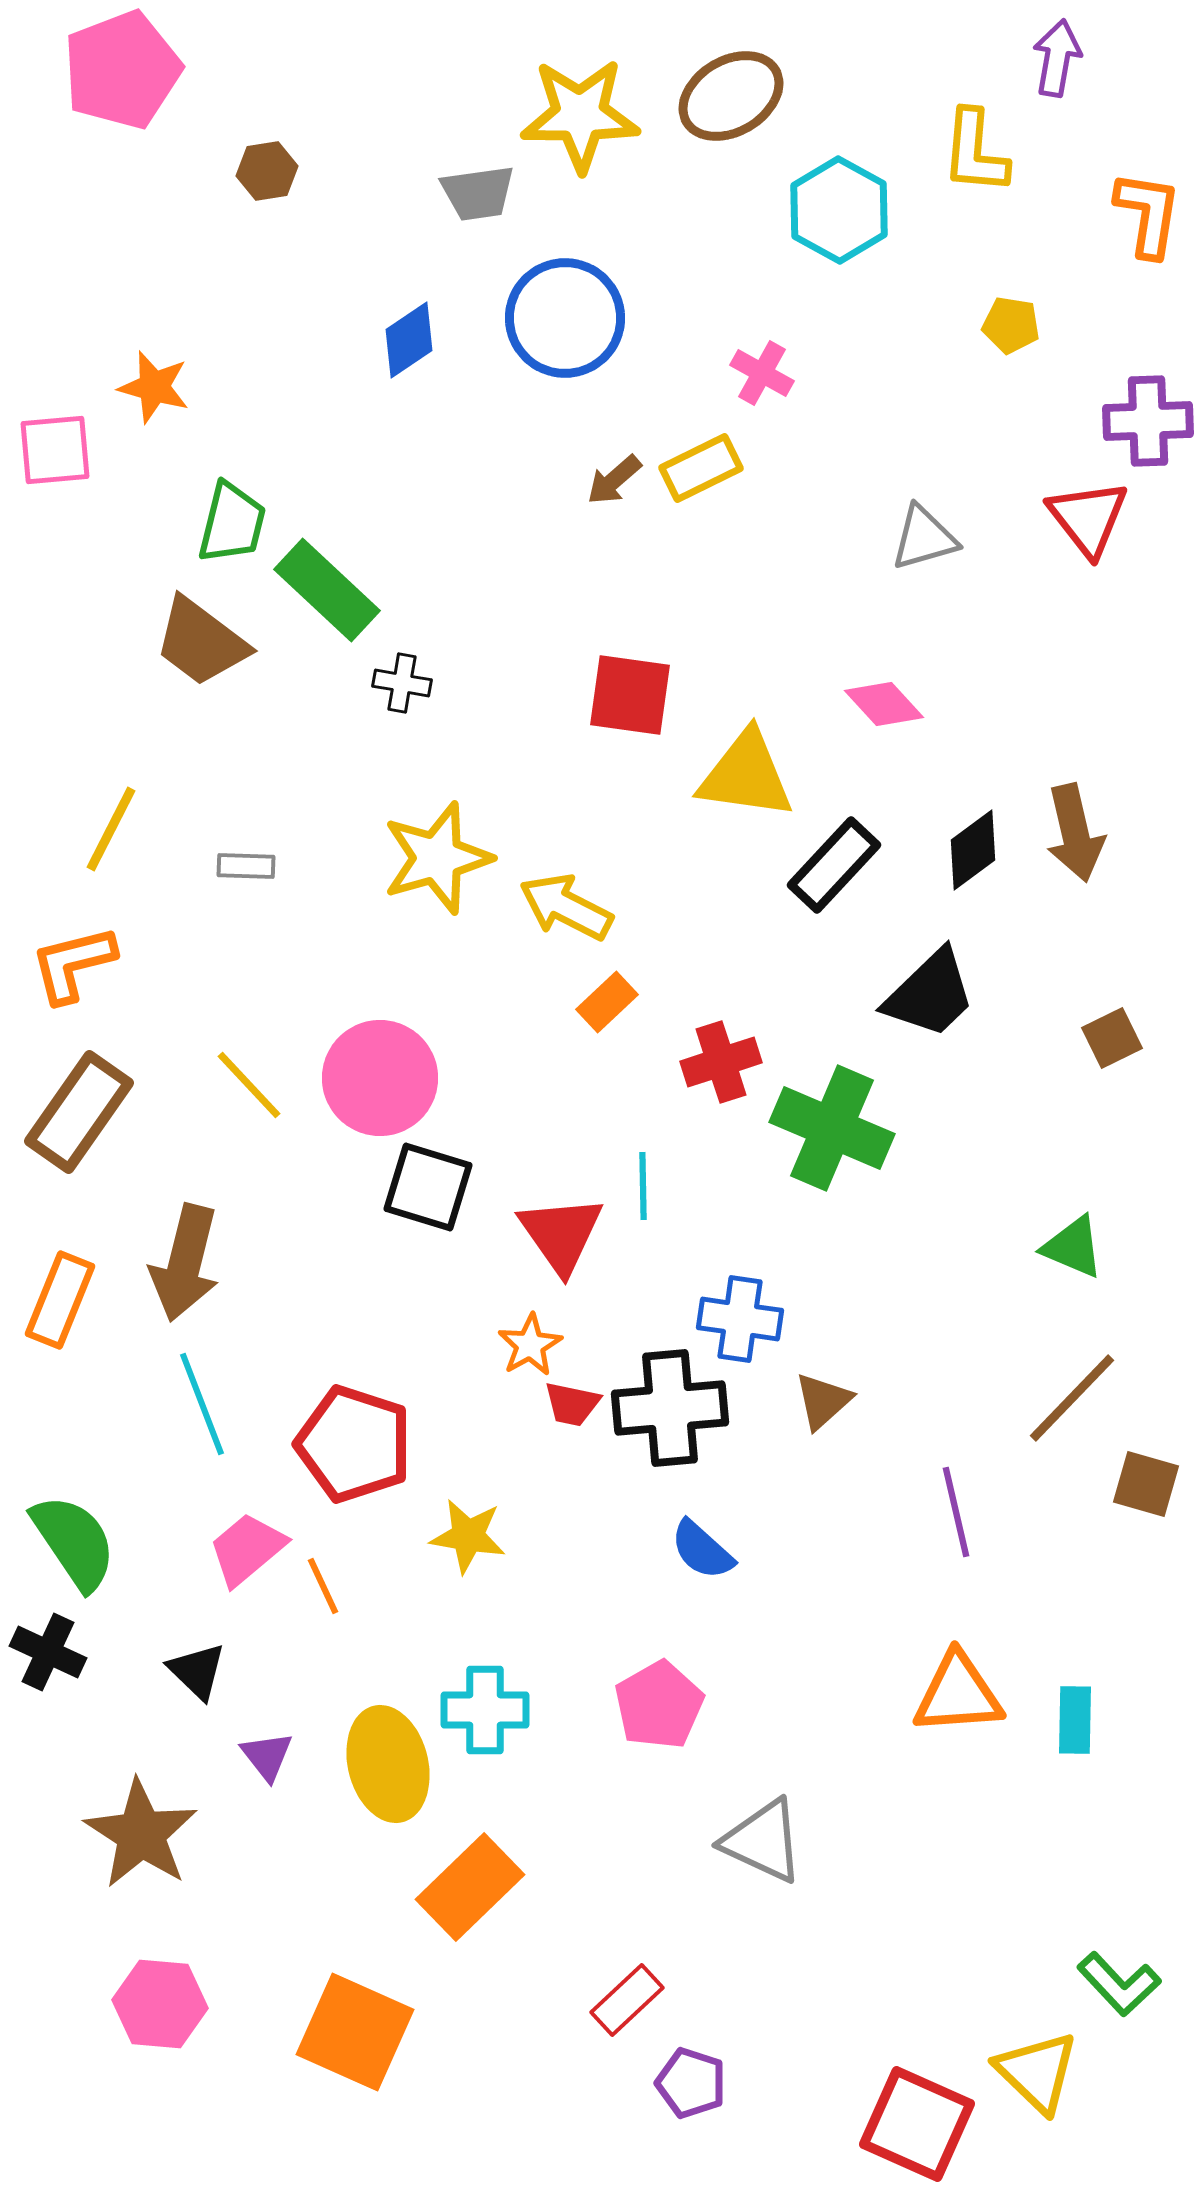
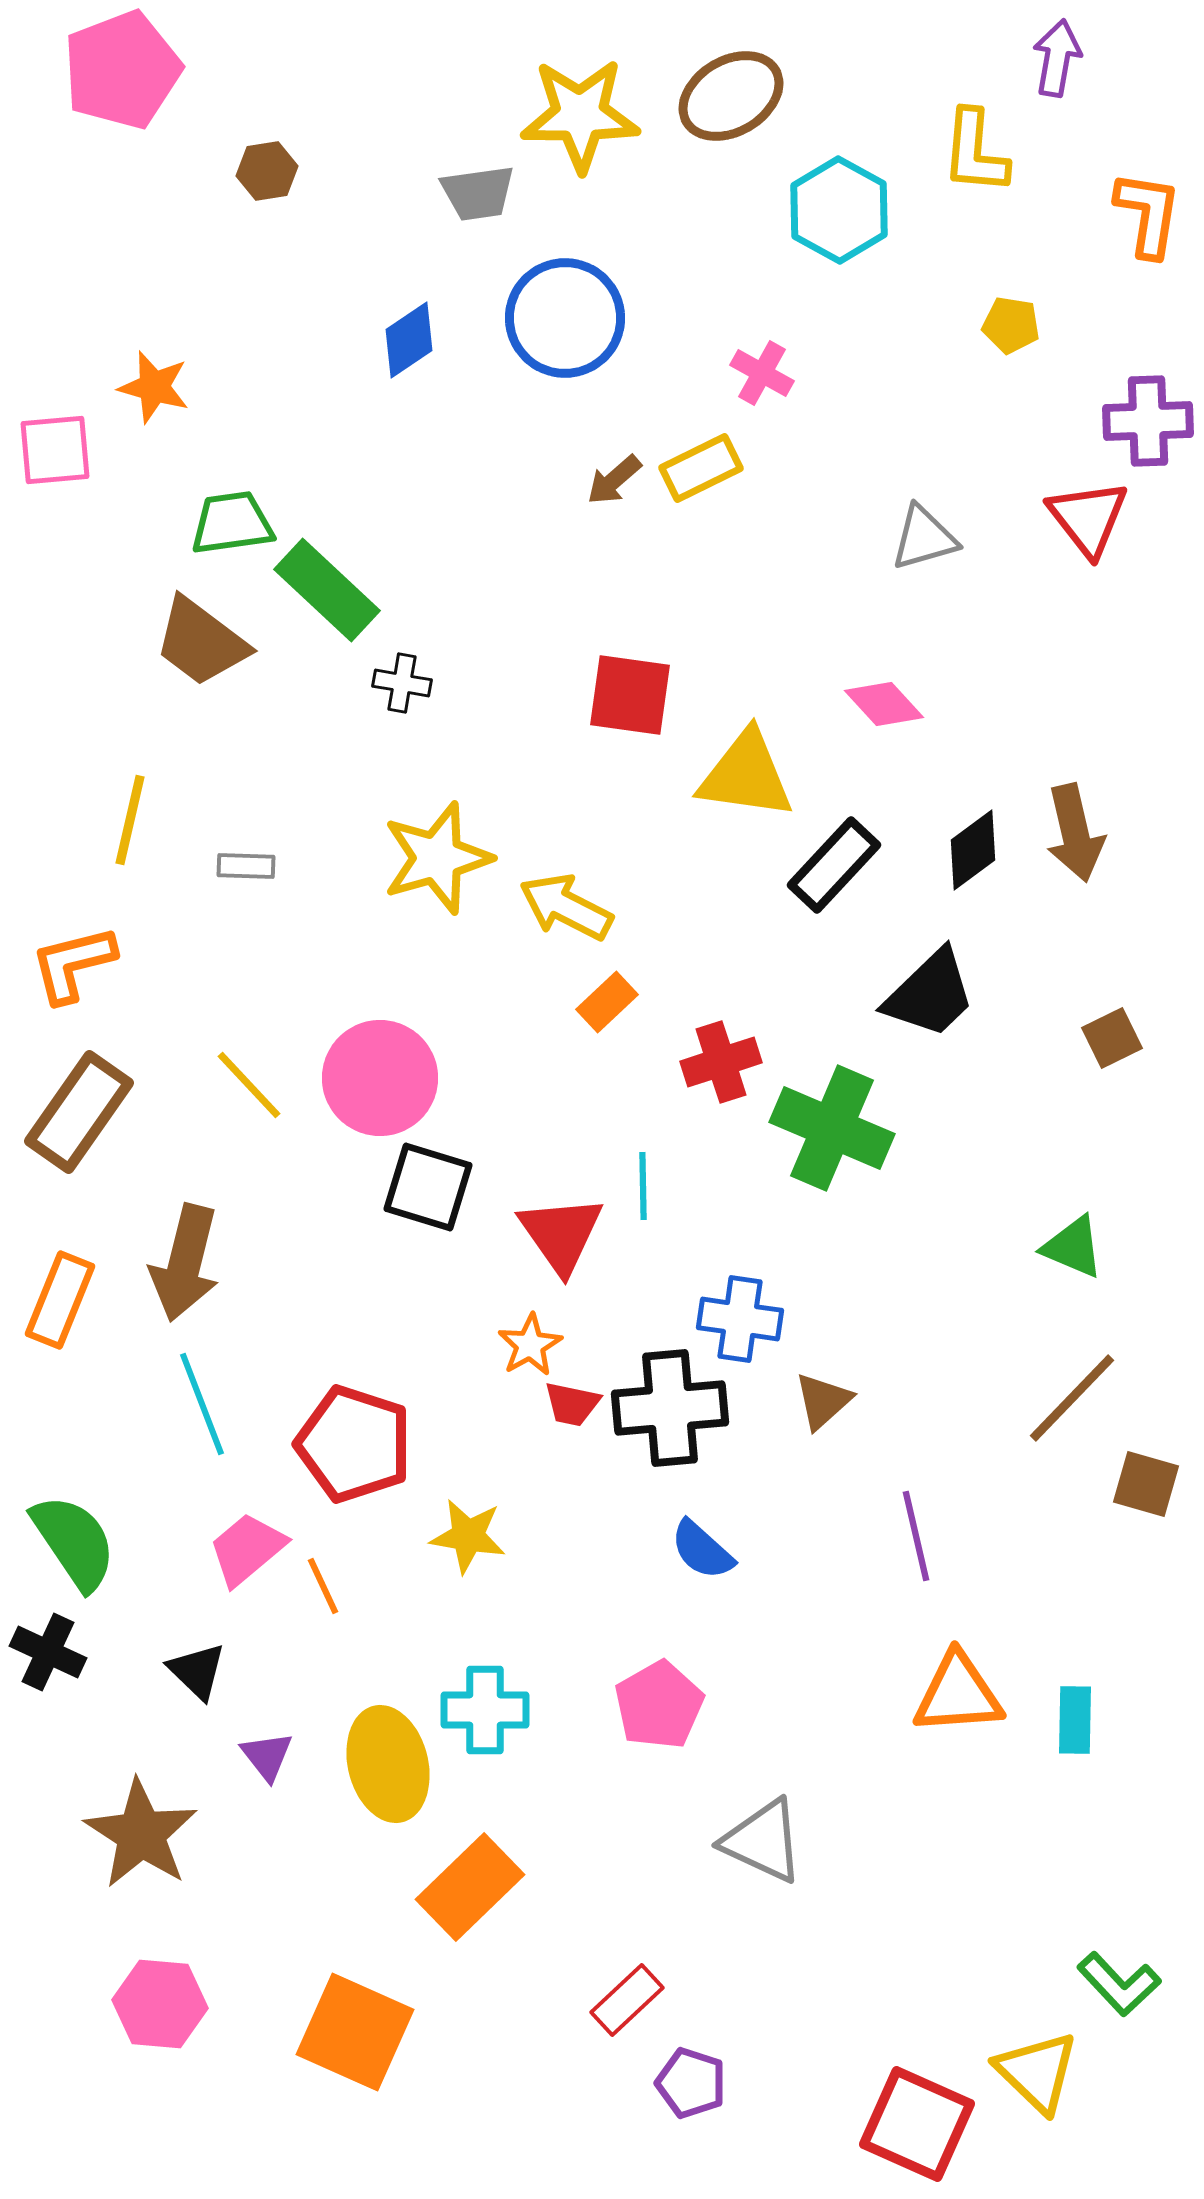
green trapezoid at (232, 523): rotated 112 degrees counterclockwise
yellow line at (111, 829): moved 19 px right, 9 px up; rotated 14 degrees counterclockwise
purple line at (956, 1512): moved 40 px left, 24 px down
